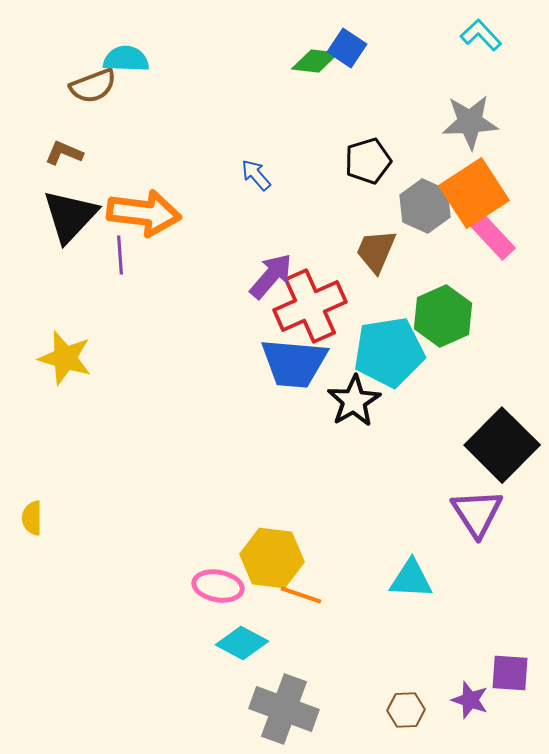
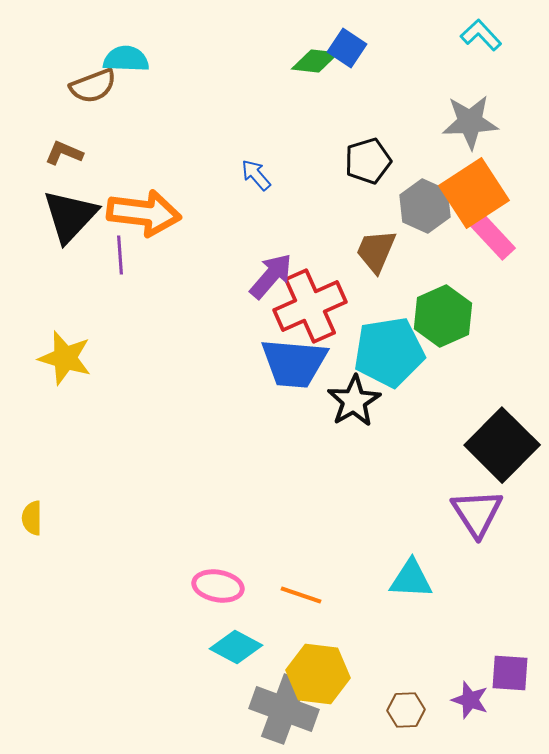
yellow hexagon: moved 46 px right, 116 px down
cyan diamond: moved 6 px left, 4 px down
